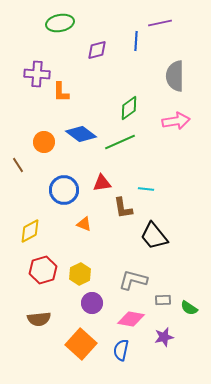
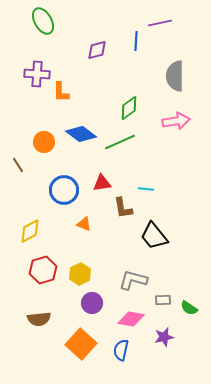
green ellipse: moved 17 px left, 2 px up; rotated 72 degrees clockwise
